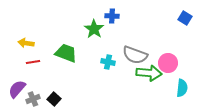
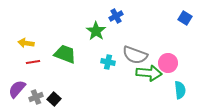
blue cross: moved 4 px right; rotated 32 degrees counterclockwise
green star: moved 2 px right, 2 px down
green trapezoid: moved 1 px left, 1 px down
cyan semicircle: moved 2 px left, 2 px down; rotated 12 degrees counterclockwise
gray cross: moved 3 px right, 2 px up
